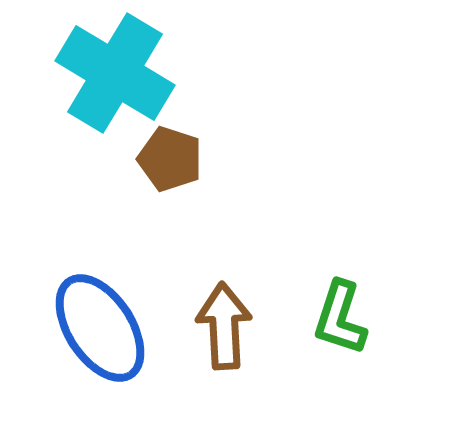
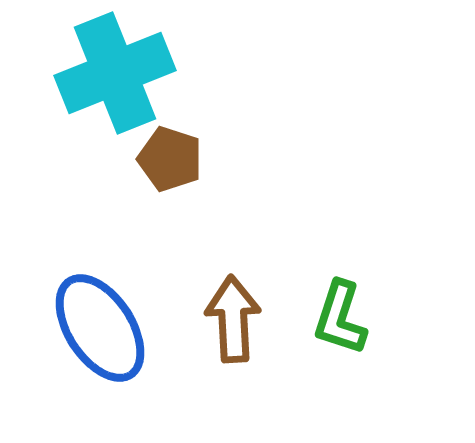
cyan cross: rotated 37 degrees clockwise
brown arrow: moved 9 px right, 7 px up
